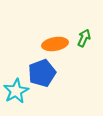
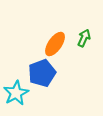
orange ellipse: rotated 45 degrees counterclockwise
cyan star: moved 2 px down
